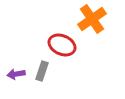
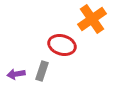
red ellipse: rotated 8 degrees counterclockwise
